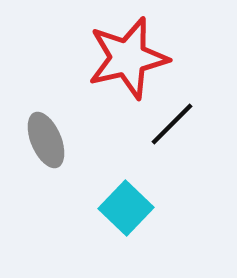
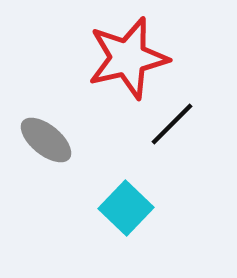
gray ellipse: rotated 28 degrees counterclockwise
